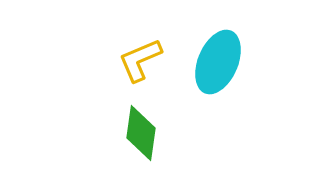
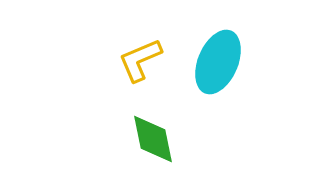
green diamond: moved 12 px right, 6 px down; rotated 20 degrees counterclockwise
